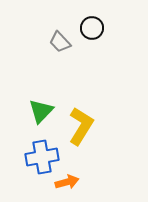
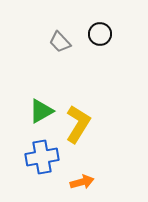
black circle: moved 8 px right, 6 px down
green triangle: rotated 16 degrees clockwise
yellow L-shape: moved 3 px left, 2 px up
orange arrow: moved 15 px right
